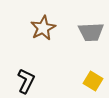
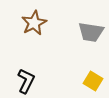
brown star: moved 9 px left, 5 px up
gray trapezoid: rotated 12 degrees clockwise
